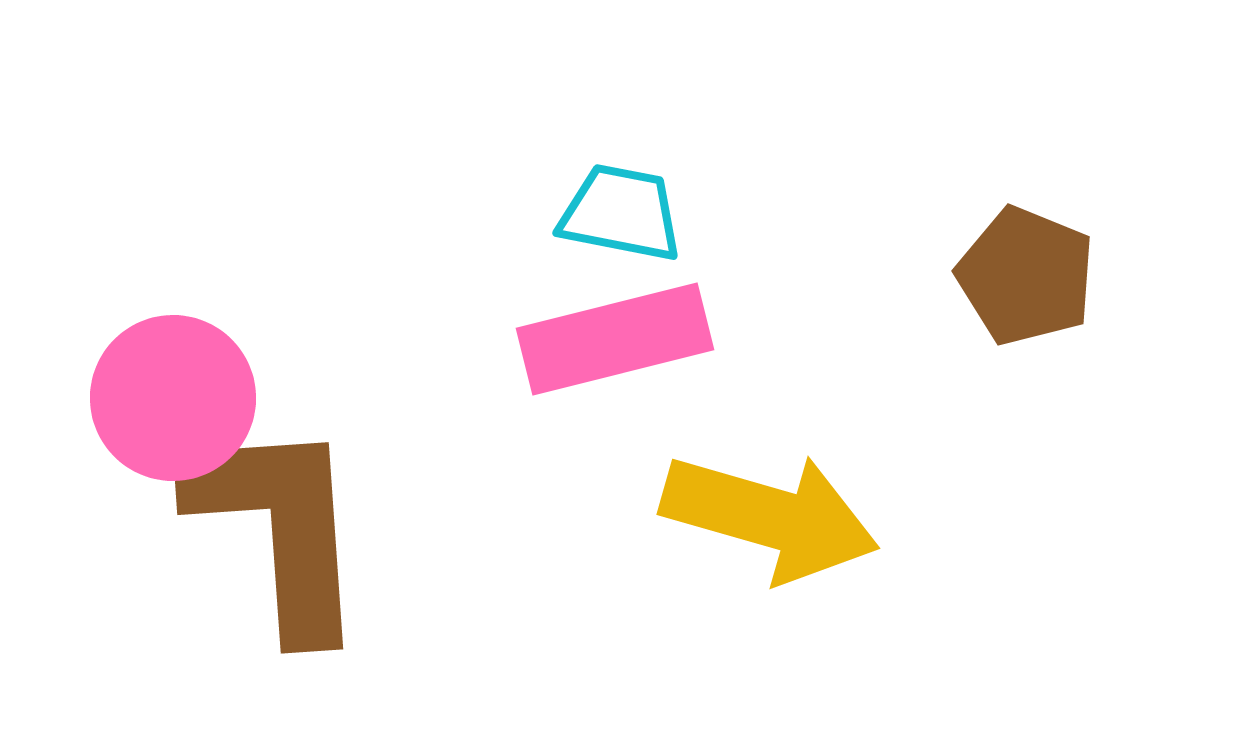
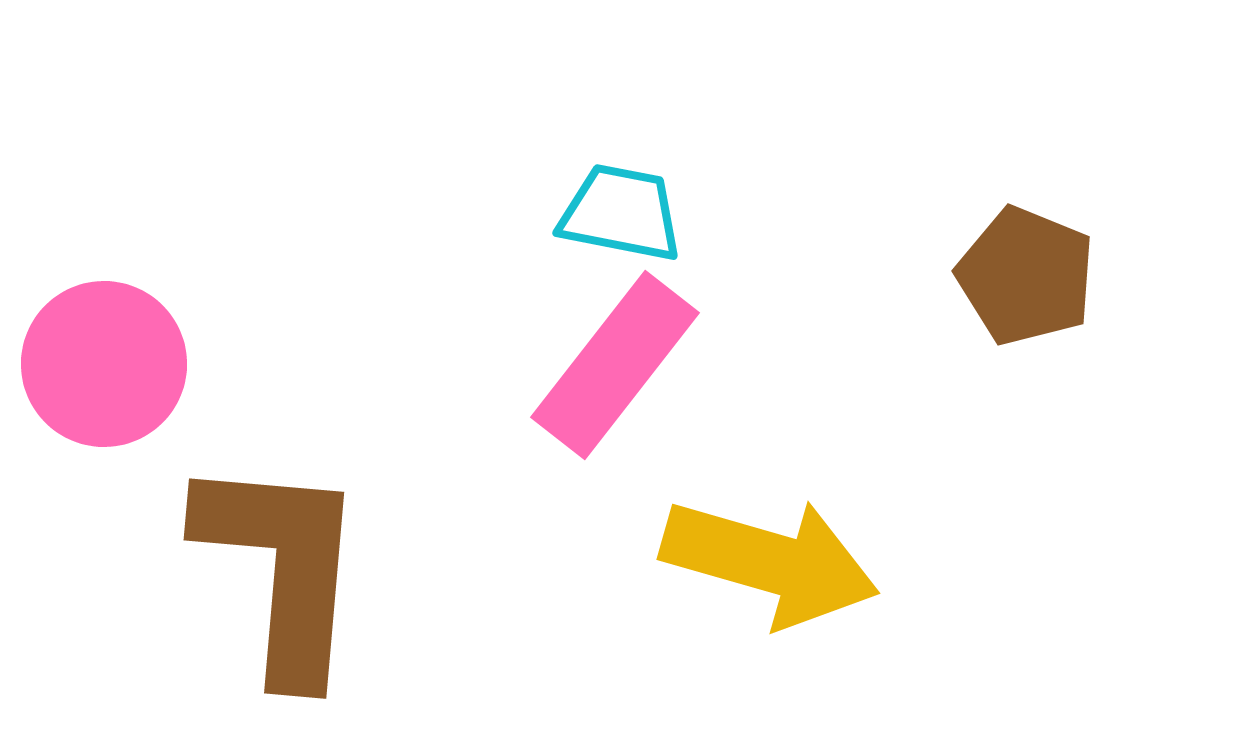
pink rectangle: moved 26 px down; rotated 38 degrees counterclockwise
pink circle: moved 69 px left, 34 px up
yellow arrow: moved 45 px down
brown L-shape: moved 3 px right, 41 px down; rotated 9 degrees clockwise
